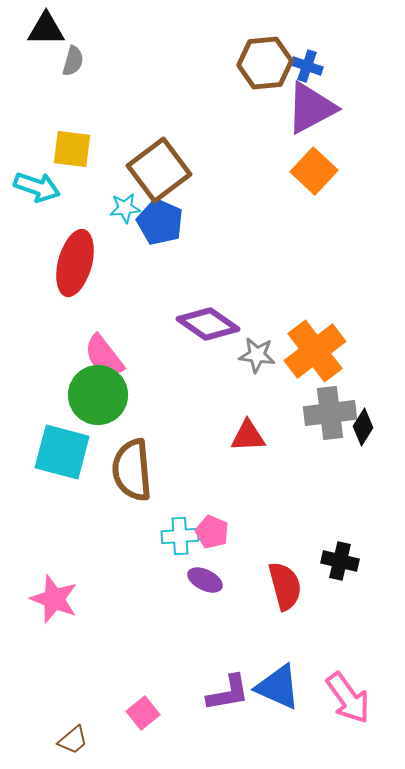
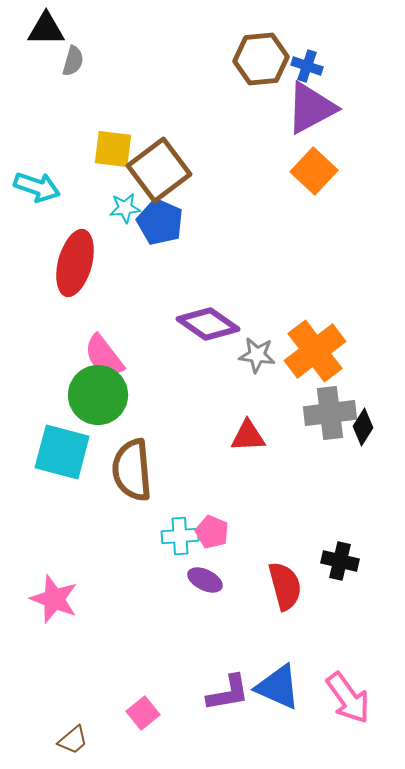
brown hexagon: moved 4 px left, 4 px up
yellow square: moved 41 px right
